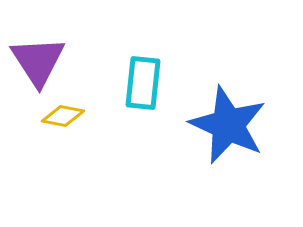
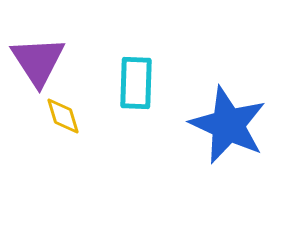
cyan rectangle: moved 7 px left; rotated 4 degrees counterclockwise
yellow diamond: rotated 63 degrees clockwise
